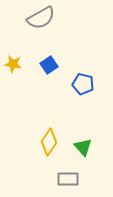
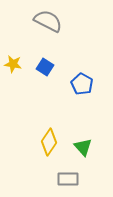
gray semicircle: moved 7 px right, 3 px down; rotated 124 degrees counterclockwise
blue square: moved 4 px left, 2 px down; rotated 24 degrees counterclockwise
blue pentagon: moved 1 px left; rotated 15 degrees clockwise
